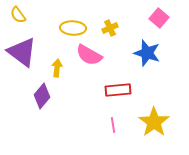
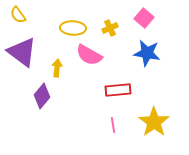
pink square: moved 15 px left
blue star: rotated 8 degrees counterclockwise
